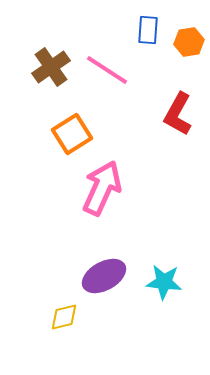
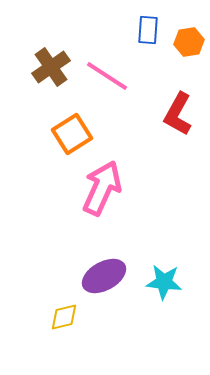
pink line: moved 6 px down
